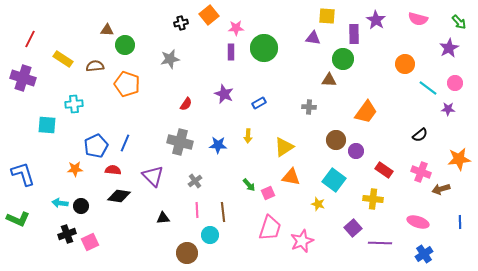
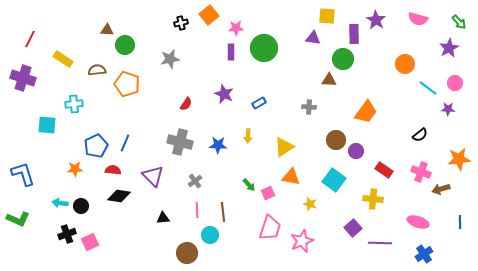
brown semicircle at (95, 66): moved 2 px right, 4 px down
yellow star at (318, 204): moved 8 px left
